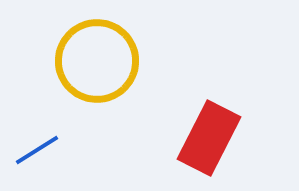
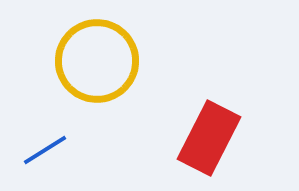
blue line: moved 8 px right
